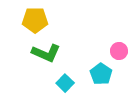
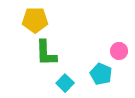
green L-shape: rotated 64 degrees clockwise
cyan pentagon: rotated 10 degrees counterclockwise
